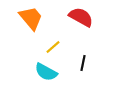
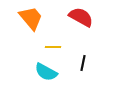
yellow line: rotated 42 degrees clockwise
